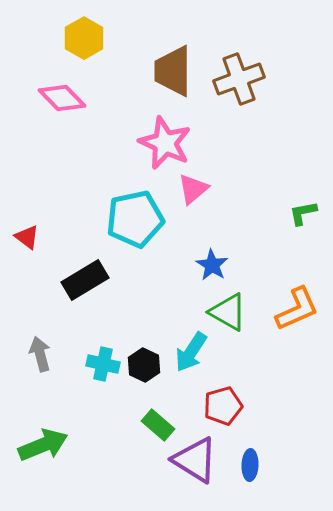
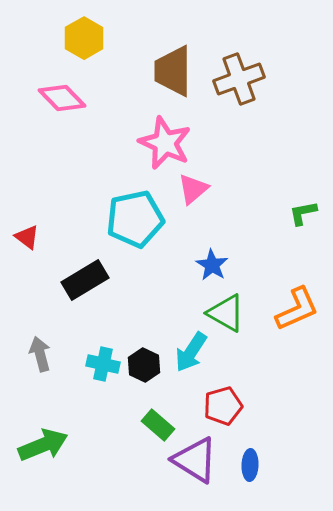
green triangle: moved 2 px left, 1 px down
